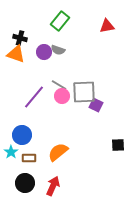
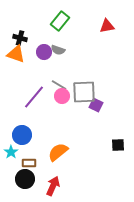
brown rectangle: moved 5 px down
black circle: moved 4 px up
